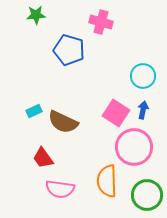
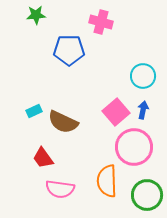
blue pentagon: rotated 16 degrees counterclockwise
pink square: moved 1 px up; rotated 16 degrees clockwise
